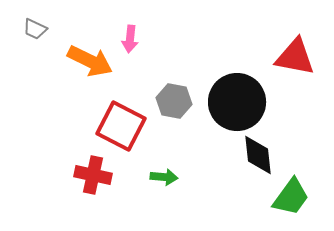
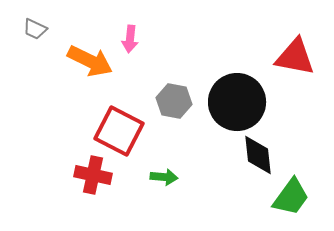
red square: moved 2 px left, 5 px down
